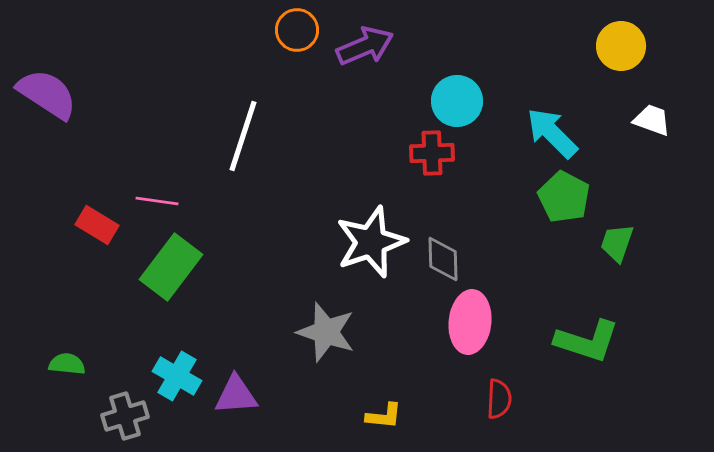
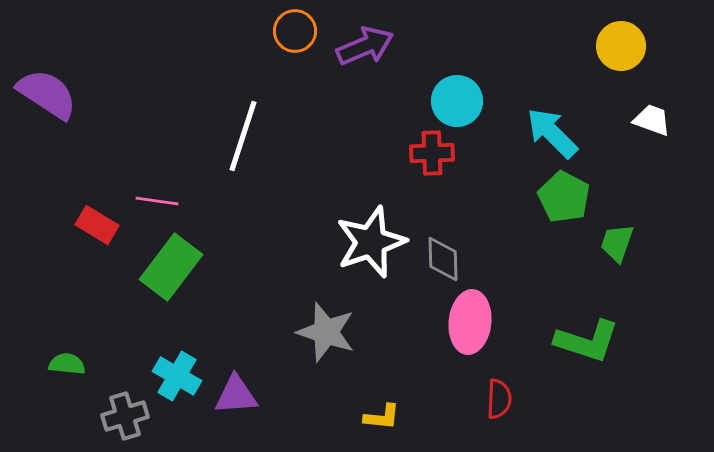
orange circle: moved 2 px left, 1 px down
yellow L-shape: moved 2 px left, 1 px down
